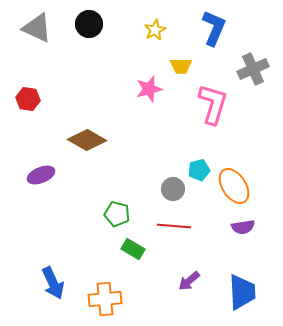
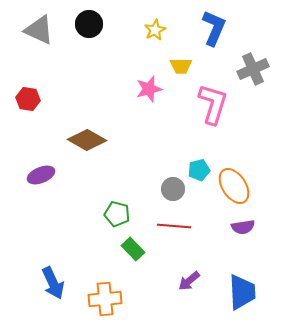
gray triangle: moved 2 px right, 2 px down
green rectangle: rotated 15 degrees clockwise
